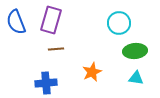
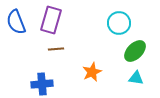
green ellipse: rotated 40 degrees counterclockwise
blue cross: moved 4 px left, 1 px down
